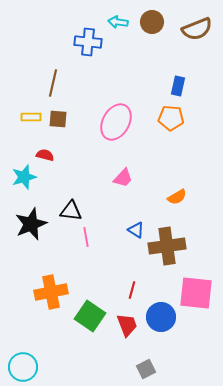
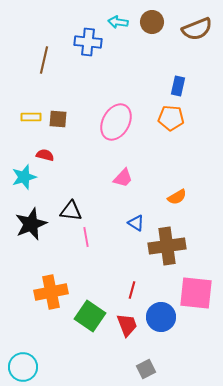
brown line: moved 9 px left, 23 px up
blue triangle: moved 7 px up
